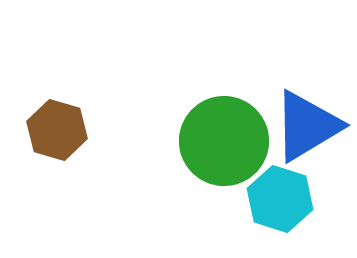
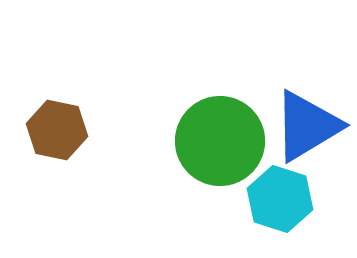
brown hexagon: rotated 4 degrees counterclockwise
green circle: moved 4 px left
